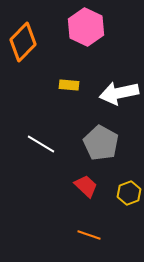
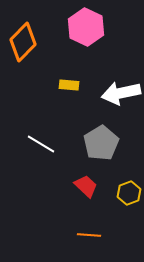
white arrow: moved 2 px right
gray pentagon: rotated 12 degrees clockwise
orange line: rotated 15 degrees counterclockwise
